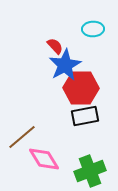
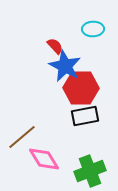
blue star: moved 1 px down; rotated 16 degrees counterclockwise
